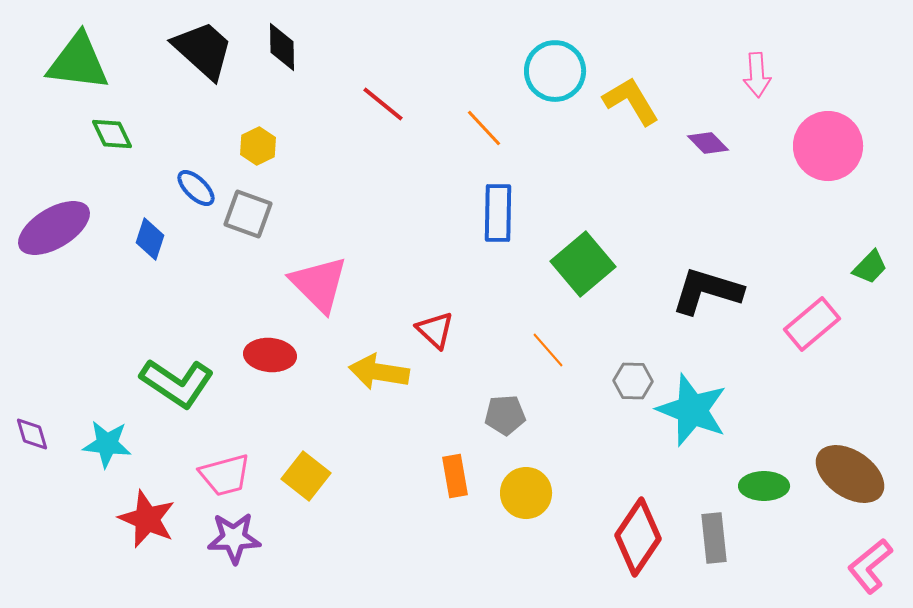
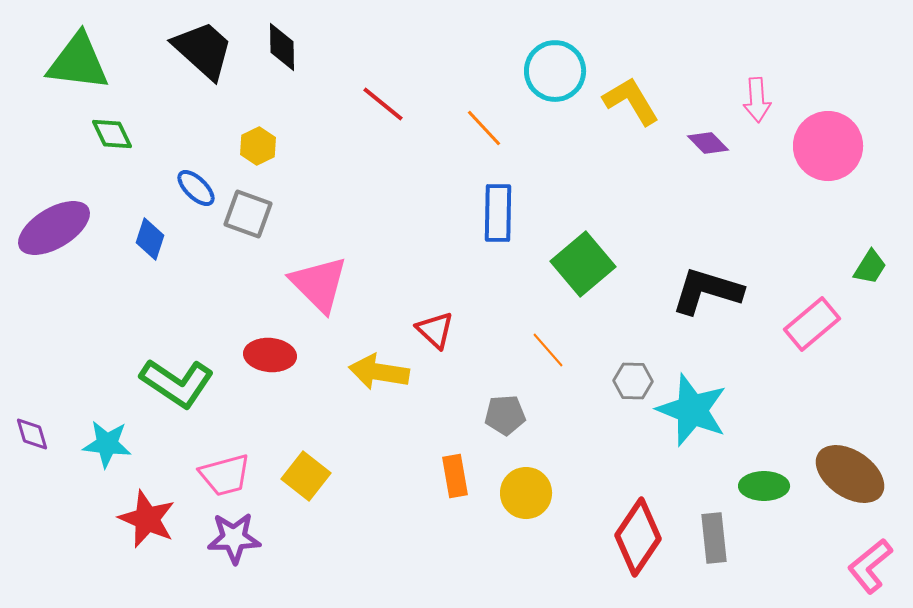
pink arrow at (757, 75): moved 25 px down
green trapezoid at (870, 267): rotated 12 degrees counterclockwise
